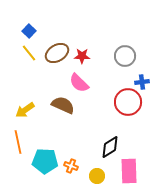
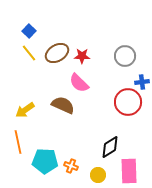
yellow circle: moved 1 px right, 1 px up
